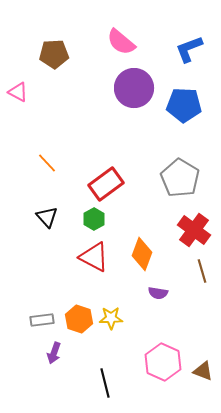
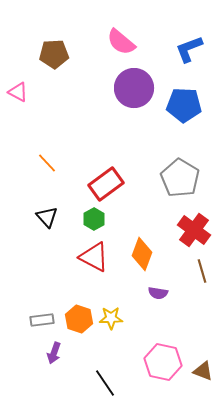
pink hexagon: rotated 12 degrees counterclockwise
black line: rotated 20 degrees counterclockwise
